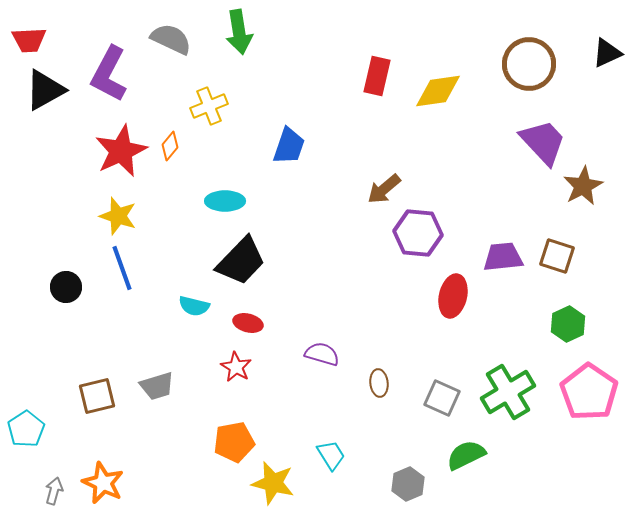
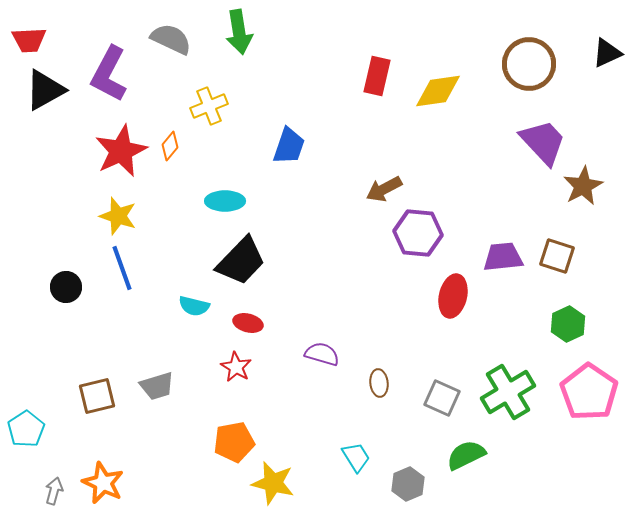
brown arrow at (384, 189): rotated 12 degrees clockwise
cyan trapezoid at (331, 455): moved 25 px right, 2 px down
